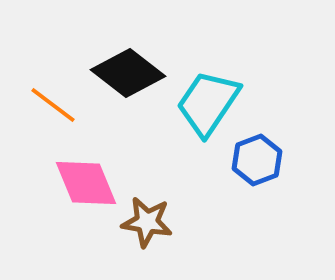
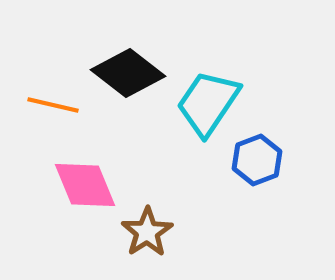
orange line: rotated 24 degrees counterclockwise
pink diamond: moved 1 px left, 2 px down
brown star: moved 10 px down; rotated 30 degrees clockwise
